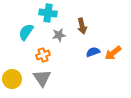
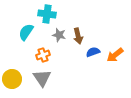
cyan cross: moved 1 px left, 1 px down
brown arrow: moved 4 px left, 10 px down
gray star: rotated 24 degrees clockwise
orange arrow: moved 2 px right, 2 px down
